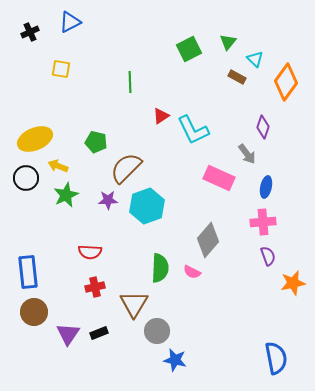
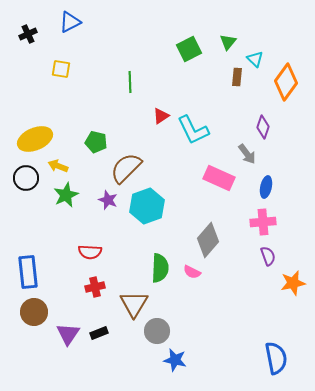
black cross: moved 2 px left, 2 px down
brown rectangle: rotated 66 degrees clockwise
purple star: rotated 24 degrees clockwise
